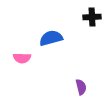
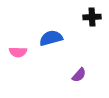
pink semicircle: moved 4 px left, 6 px up
purple semicircle: moved 2 px left, 12 px up; rotated 56 degrees clockwise
